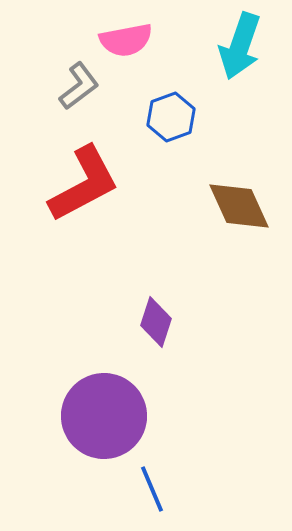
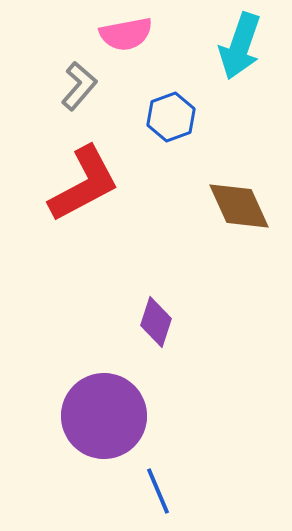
pink semicircle: moved 6 px up
gray L-shape: rotated 12 degrees counterclockwise
blue line: moved 6 px right, 2 px down
